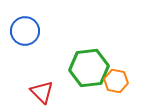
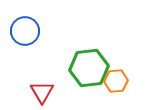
orange hexagon: rotated 15 degrees counterclockwise
red triangle: rotated 15 degrees clockwise
